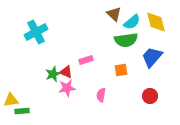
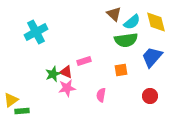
pink rectangle: moved 2 px left, 1 px down
yellow triangle: rotated 28 degrees counterclockwise
